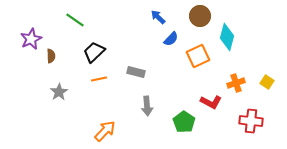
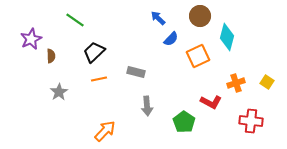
blue arrow: moved 1 px down
